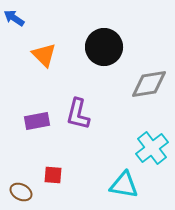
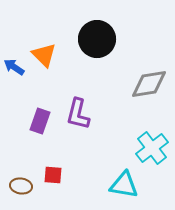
blue arrow: moved 49 px down
black circle: moved 7 px left, 8 px up
purple rectangle: moved 3 px right; rotated 60 degrees counterclockwise
brown ellipse: moved 6 px up; rotated 20 degrees counterclockwise
